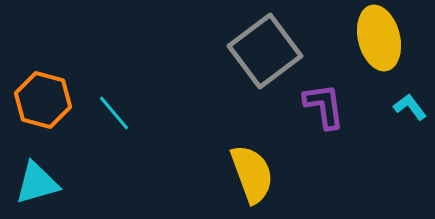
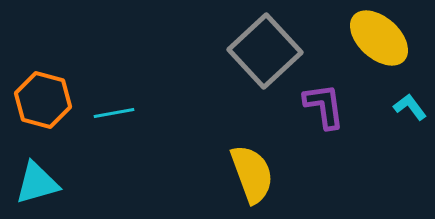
yellow ellipse: rotated 34 degrees counterclockwise
gray square: rotated 6 degrees counterclockwise
cyan line: rotated 60 degrees counterclockwise
